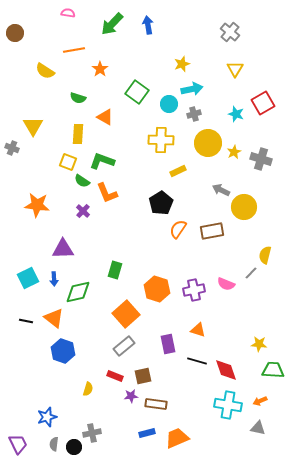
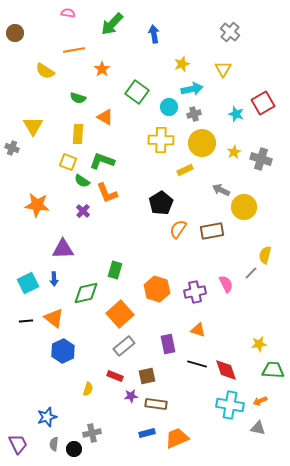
blue arrow at (148, 25): moved 6 px right, 9 px down
orange star at (100, 69): moved 2 px right
yellow triangle at (235, 69): moved 12 px left
cyan circle at (169, 104): moved 3 px down
yellow circle at (208, 143): moved 6 px left
yellow rectangle at (178, 171): moved 7 px right, 1 px up
cyan square at (28, 278): moved 5 px down
pink semicircle at (226, 284): rotated 138 degrees counterclockwise
purple cross at (194, 290): moved 1 px right, 2 px down
green diamond at (78, 292): moved 8 px right, 1 px down
orange square at (126, 314): moved 6 px left
black line at (26, 321): rotated 16 degrees counterclockwise
yellow star at (259, 344): rotated 14 degrees counterclockwise
blue hexagon at (63, 351): rotated 15 degrees clockwise
black line at (197, 361): moved 3 px down
brown square at (143, 376): moved 4 px right
cyan cross at (228, 405): moved 2 px right
black circle at (74, 447): moved 2 px down
